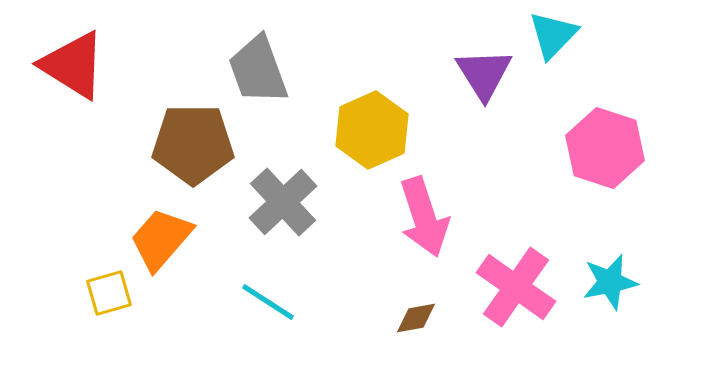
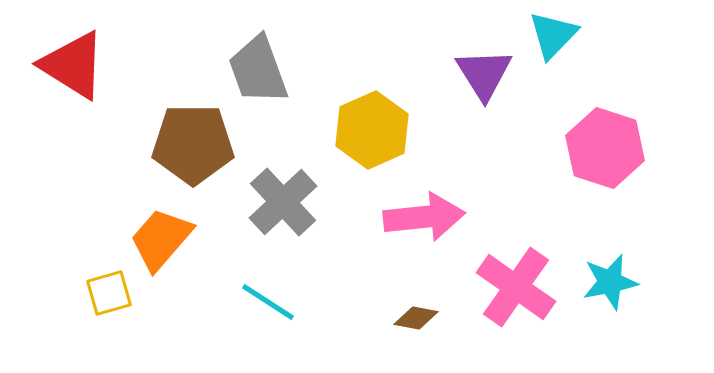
pink arrow: rotated 78 degrees counterclockwise
brown diamond: rotated 21 degrees clockwise
